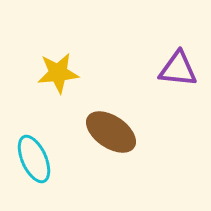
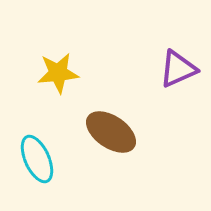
purple triangle: rotated 30 degrees counterclockwise
cyan ellipse: moved 3 px right
